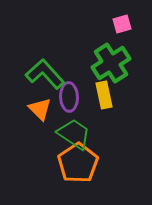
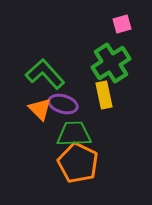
purple ellipse: moved 6 px left, 7 px down; rotated 72 degrees counterclockwise
green trapezoid: rotated 36 degrees counterclockwise
orange pentagon: rotated 12 degrees counterclockwise
